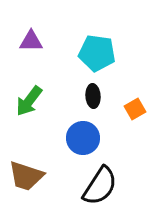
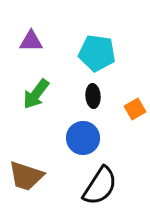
green arrow: moved 7 px right, 7 px up
